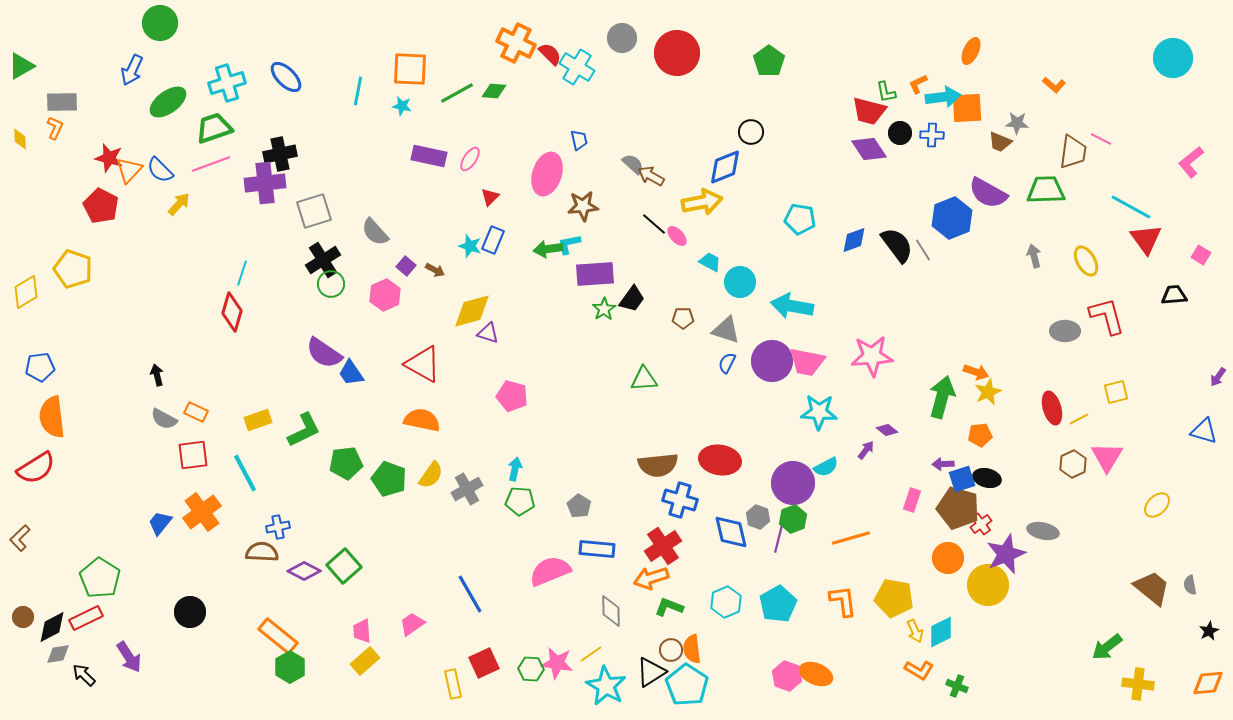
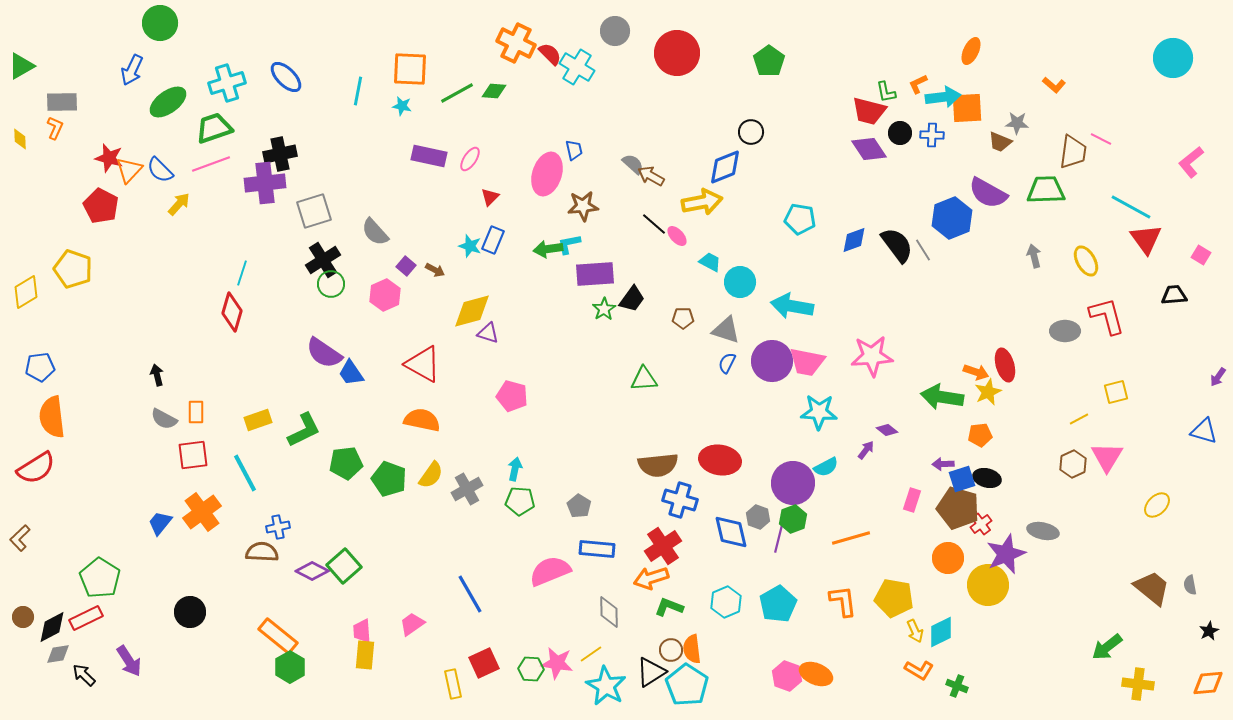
gray circle at (622, 38): moved 7 px left, 7 px up
blue trapezoid at (579, 140): moved 5 px left, 10 px down
green arrow at (942, 397): rotated 96 degrees counterclockwise
red ellipse at (1052, 408): moved 47 px left, 43 px up
orange rectangle at (196, 412): rotated 65 degrees clockwise
purple diamond at (304, 571): moved 8 px right
gray diamond at (611, 611): moved 2 px left, 1 px down
purple arrow at (129, 657): moved 4 px down
yellow rectangle at (365, 661): moved 6 px up; rotated 44 degrees counterclockwise
